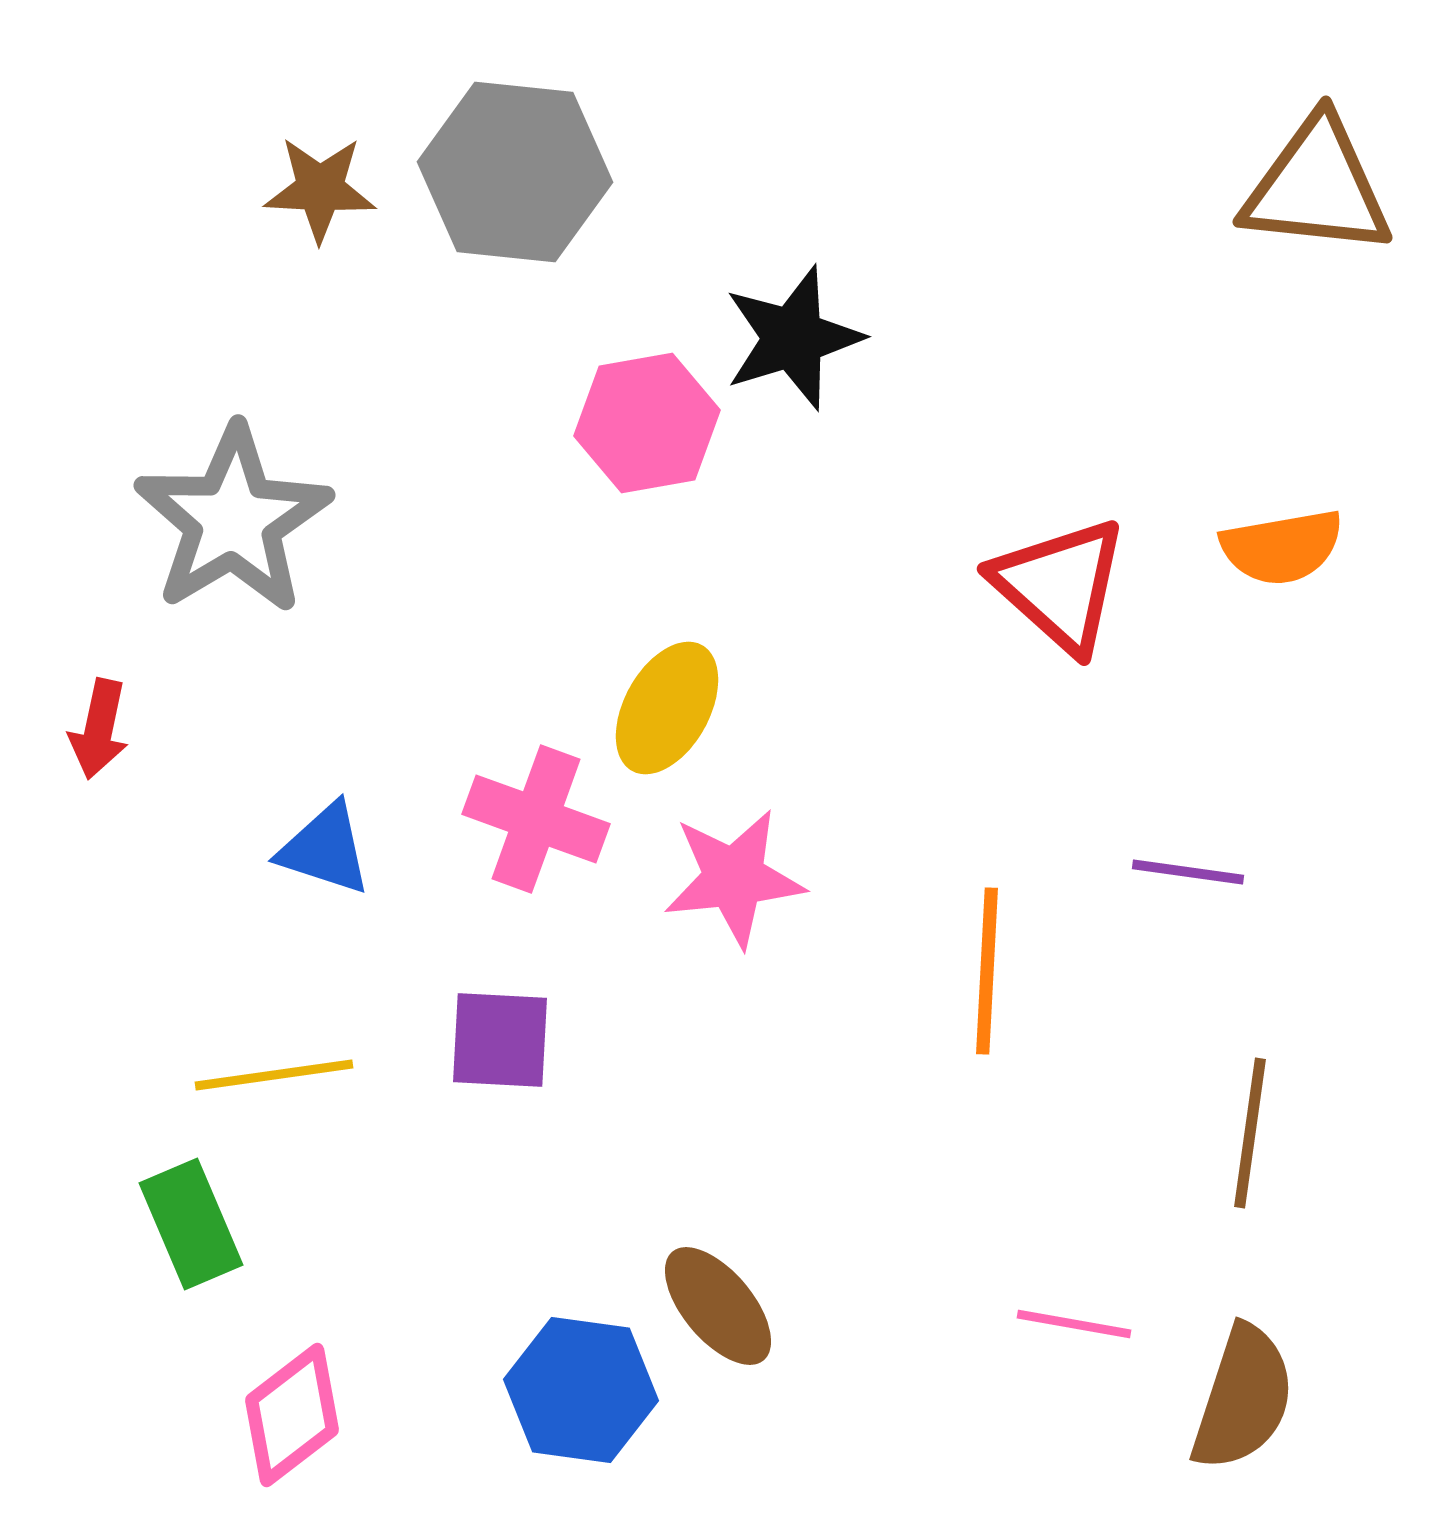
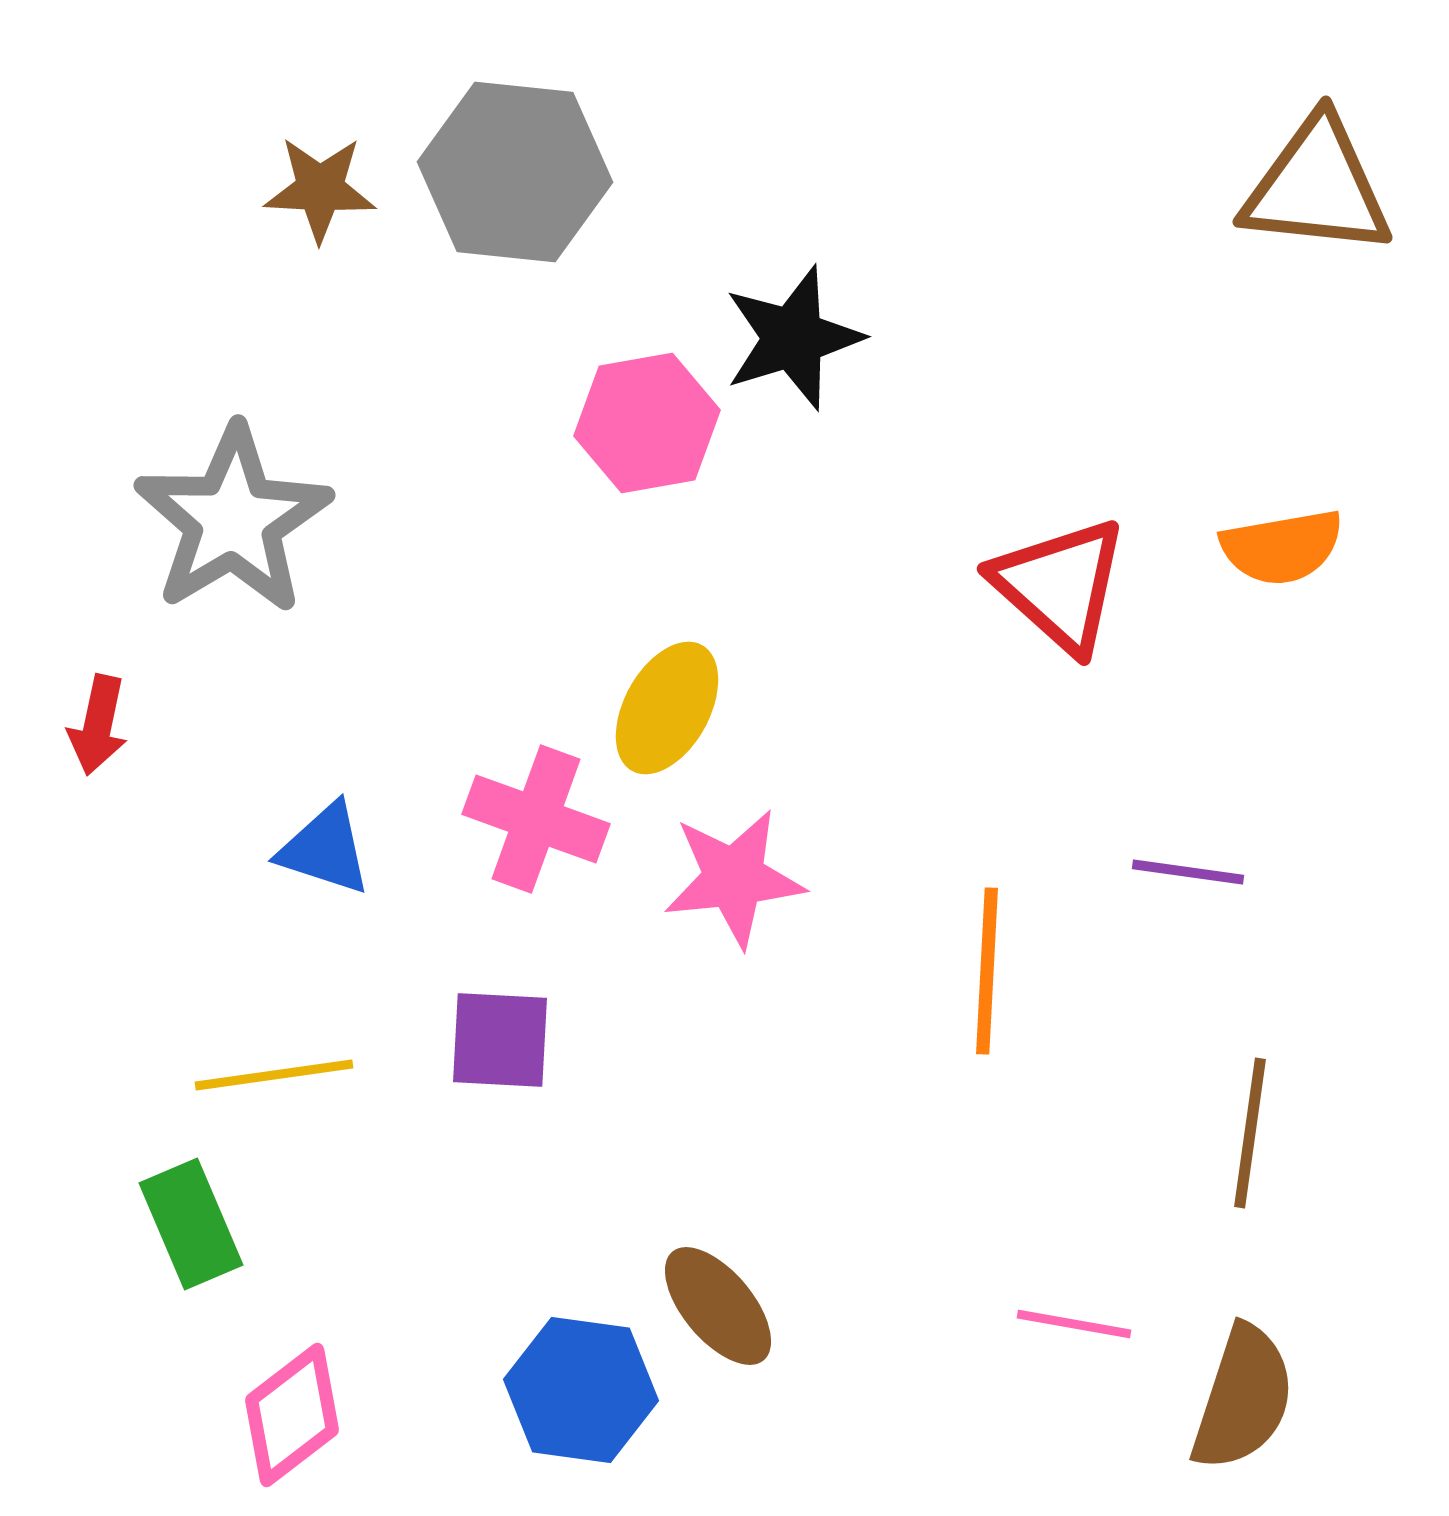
red arrow: moved 1 px left, 4 px up
